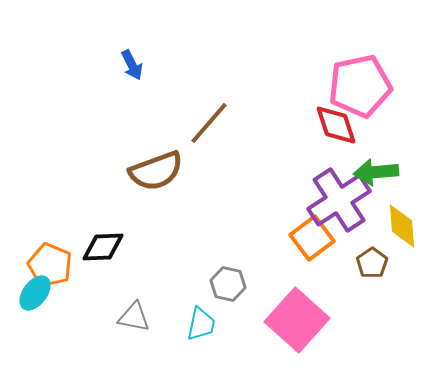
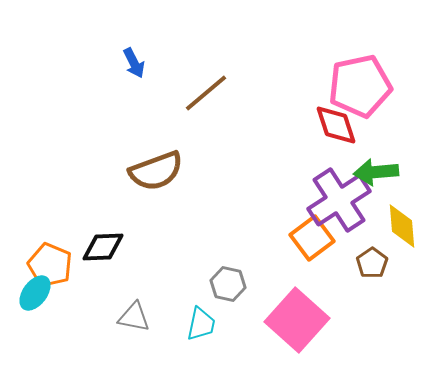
blue arrow: moved 2 px right, 2 px up
brown line: moved 3 px left, 30 px up; rotated 9 degrees clockwise
